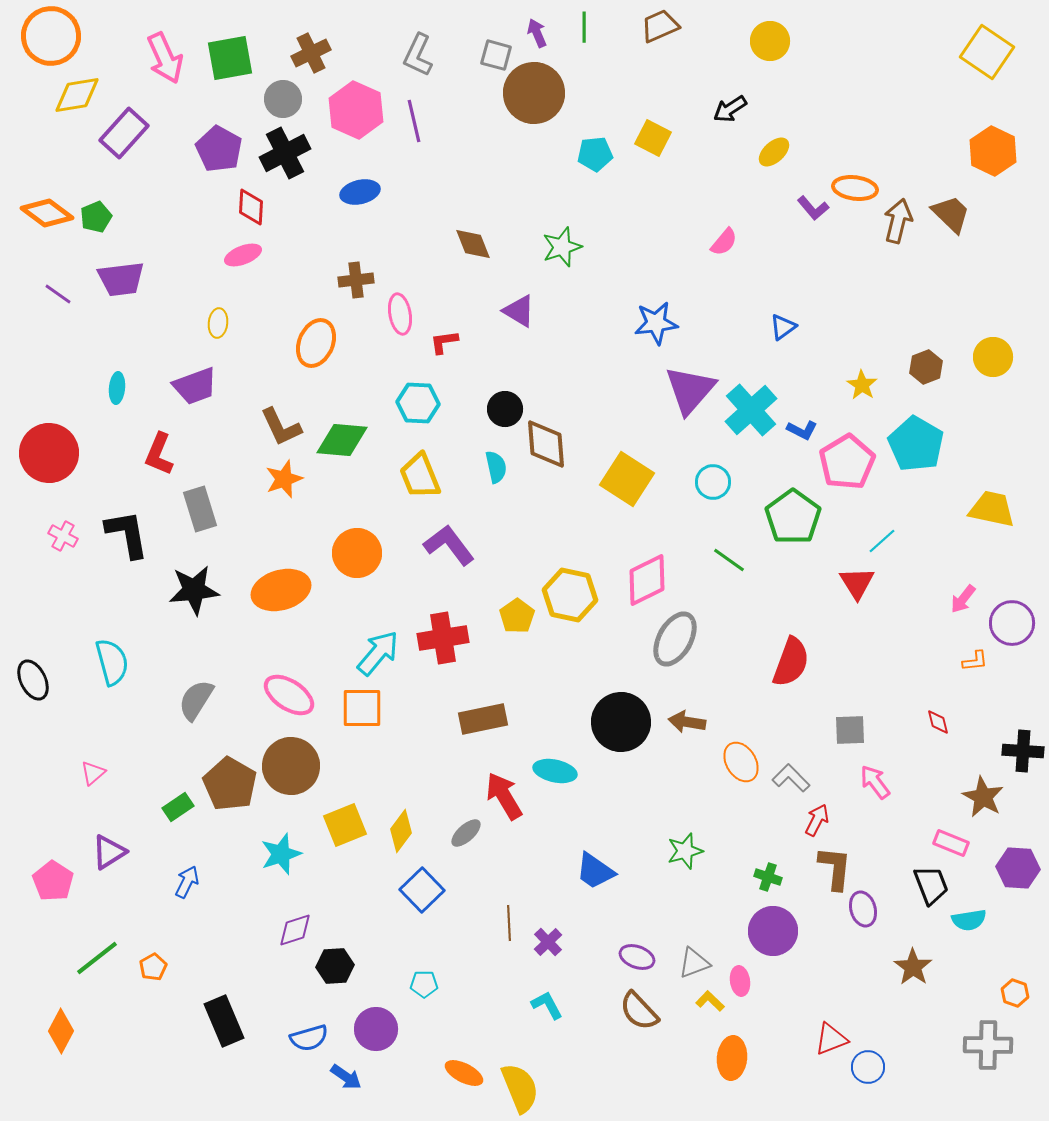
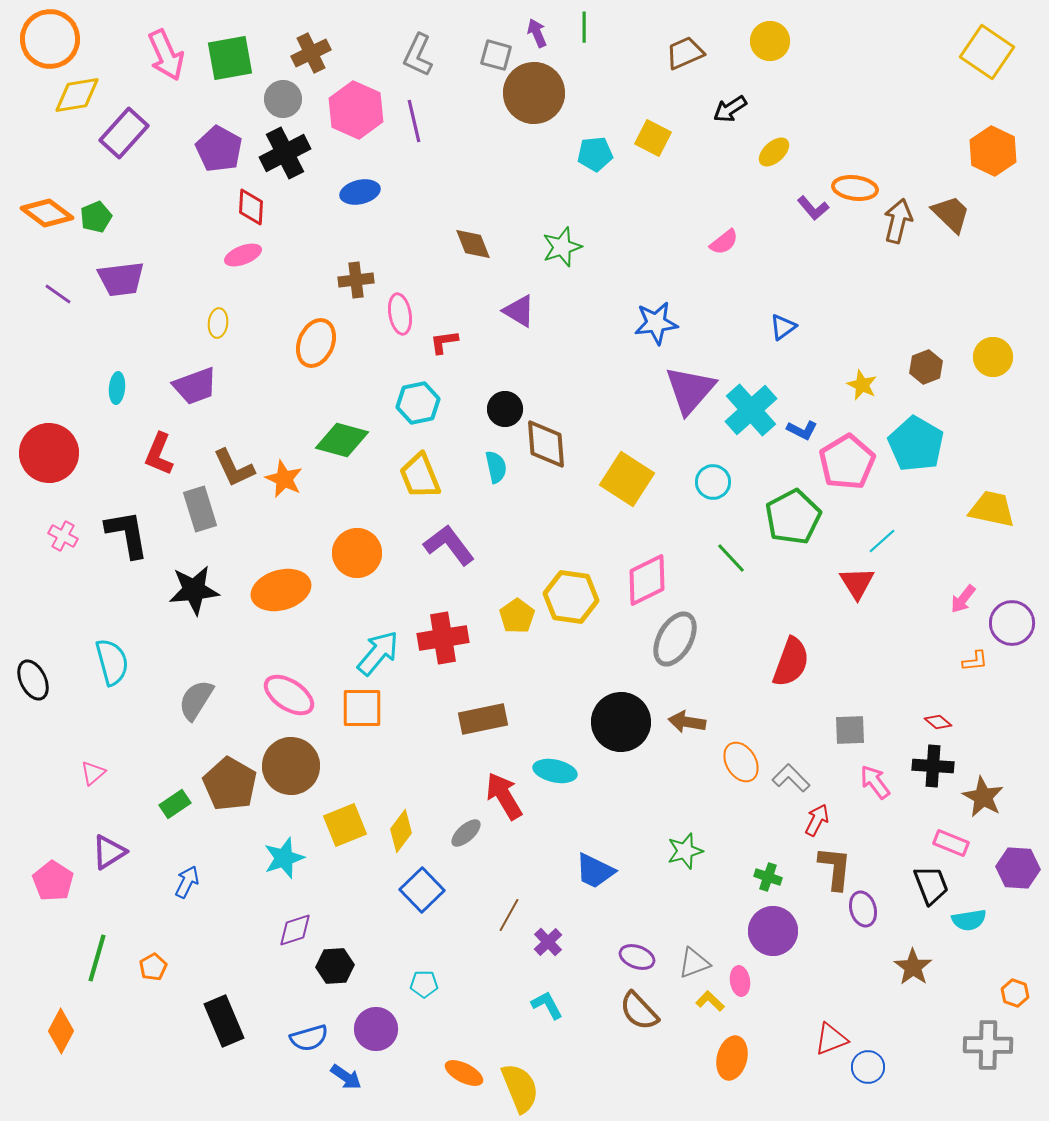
brown trapezoid at (660, 26): moved 25 px right, 27 px down
orange circle at (51, 36): moved 1 px left, 3 px down
pink arrow at (165, 58): moved 1 px right, 3 px up
pink semicircle at (724, 242): rotated 12 degrees clockwise
yellow star at (862, 385): rotated 8 degrees counterclockwise
cyan hexagon at (418, 403): rotated 15 degrees counterclockwise
brown L-shape at (281, 427): moved 47 px left, 41 px down
green diamond at (342, 440): rotated 10 degrees clockwise
orange star at (284, 479): rotated 27 degrees counterclockwise
green pentagon at (793, 517): rotated 8 degrees clockwise
green line at (729, 560): moved 2 px right, 2 px up; rotated 12 degrees clockwise
yellow hexagon at (570, 595): moved 1 px right, 2 px down; rotated 4 degrees counterclockwise
red diamond at (938, 722): rotated 36 degrees counterclockwise
black cross at (1023, 751): moved 90 px left, 15 px down
green rectangle at (178, 807): moved 3 px left, 3 px up
cyan star at (281, 854): moved 3 px right, 4 px down
blue trapezoid at (595, 871): rotated 9 degrees counterclockwise
brown line at (509, 923): moved 8 px up; rotated 32 degrees clockwise
green line at (97, 958): rotated 36 degrees counterclockwise
orange ellipse at (732, 1058): rotated 9 degrees clockwise
